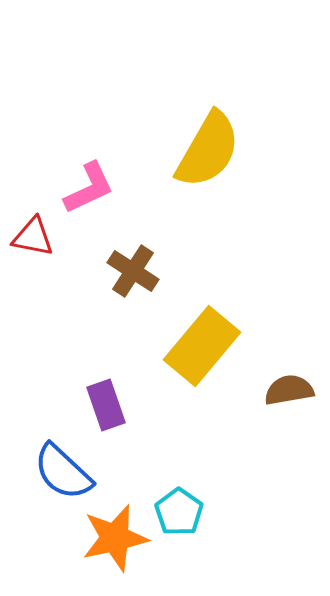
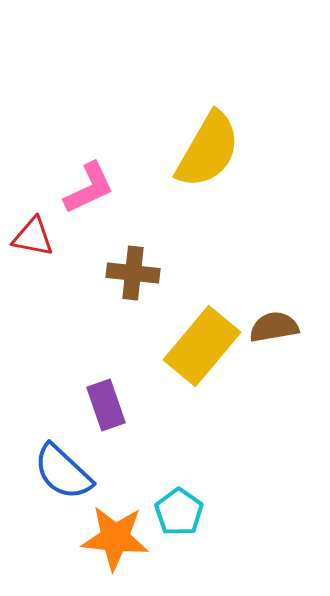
brown cross: moved 2 px down; rotated 27 degrees counterclockwise
brown semicircle: moved 15 px left, 63 px up
orange star: rotated 18 degrees clockwise
